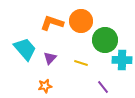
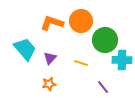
orange star: moved 4 px right, 2 px up
